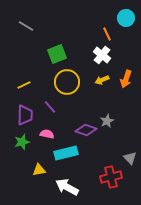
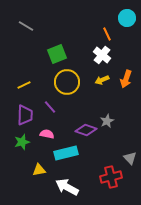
cyan circle: moved 1 px right
